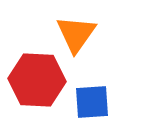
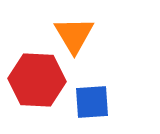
orange triangle: moved 2 px left, 1 px down; rotated 6 degrees counterclockwise
